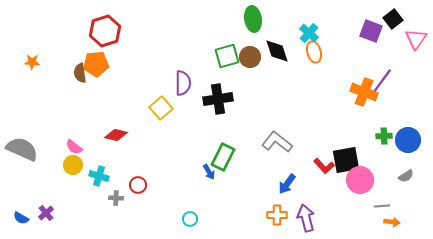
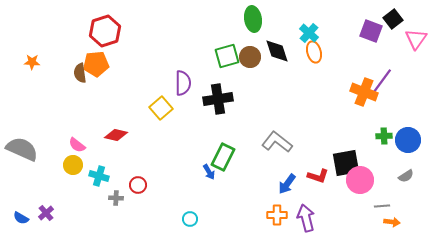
pink semicircle at (74, 147): moved 3 px right, 2 px up
black square at (346, 160): moved 3 px down
red L-shape at (324, 166): moved 6 px left, 10 px down; rotated 30 degrees counterclockwise
